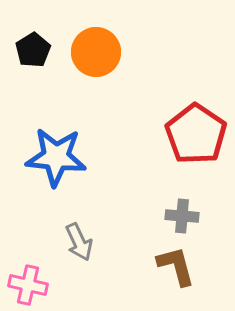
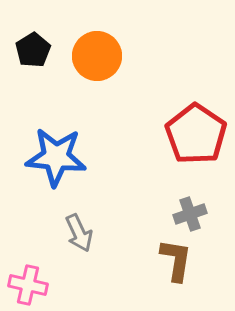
orange circle: moved 1 px right, 4 px down
gray cross: moved 8 px right, 2 px up; rotated 24 degrees counterclockwise
gray arrow: moved 9 px up
brown L-shape: moved 6 px up; rotated 24 degrees clockwise
